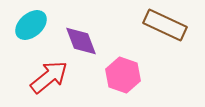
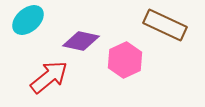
cyan ellipse: moved 3 px left, 5 px up
purple diamond: rotated 57 degrees counterclockwise
pink hexagon: moved 2 px right, 15 px up; rotated 16 degrees clockwise
